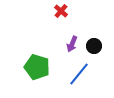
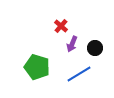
red cross: moved 15 px down
black circle: moved 1 px right, 2 px down
blue line: rotated 20 degrees clockwise
